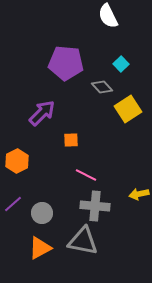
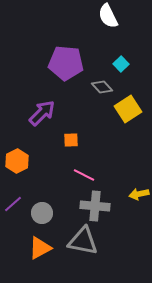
pink line: moved 2 px left
